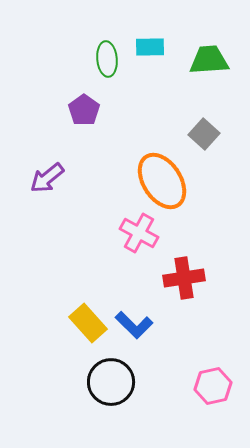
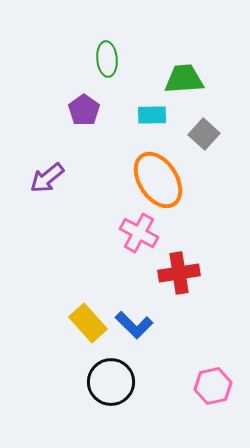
cyan rectangle: moved 2 px right, 68 px down
green trapezoid: moved 25 px left, 19 px down
orange ellipse: moved 4 px left, 1 px up
red cross: moved 5 px left, 5 px up
